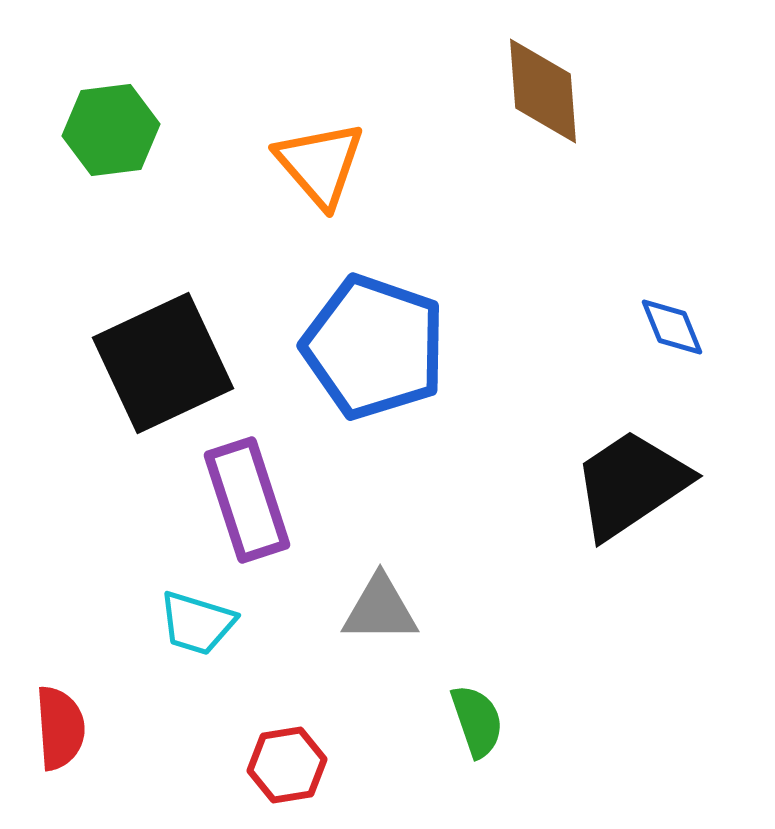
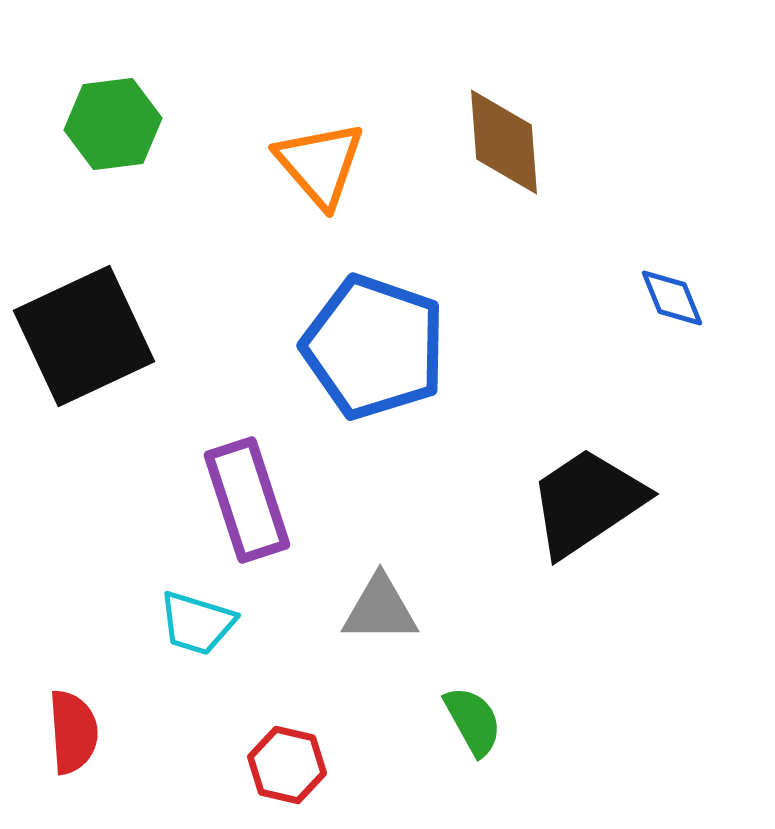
brown diamond: moved 39 px left, 51 px down
green hexagon: moved 2 px right, 6 px up
blue diamond: moved 29 px up
black square: moved 79 px left, 27 px up
black trapezoid: moved 44 px left, 18 px down
green semicircle: moved 4 px left; rotated 10 degrees counterclockwise
red semicircle: moved 13 px right, 4 px down
red hexagon: rotated 22 degrees clockwise
